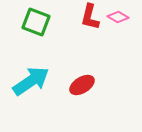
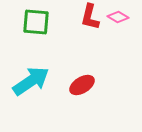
green square: rotated 16 degrees counterclockwise
